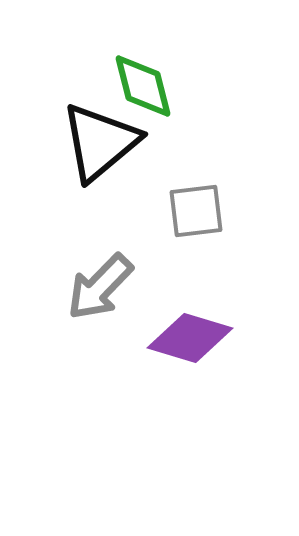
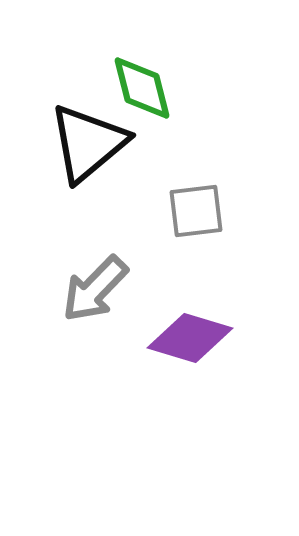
green diamond: moved 1 px left, 2 px down
black triangle: moved 12 px left, 1 px down
gray arrow: moved 5 px left, 2 px down
